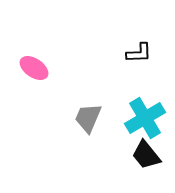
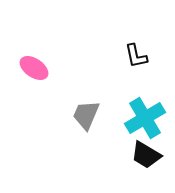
black L-shape: moved 3 px left, 3 px down; rotated 80 degrees clockwise
gray trapezoid: moved 2 px left, 3 px up
black trapezoid: rotated 20 degrees counterclockwise
